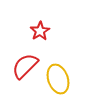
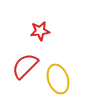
red star: rotated 24 degrees clockwise
